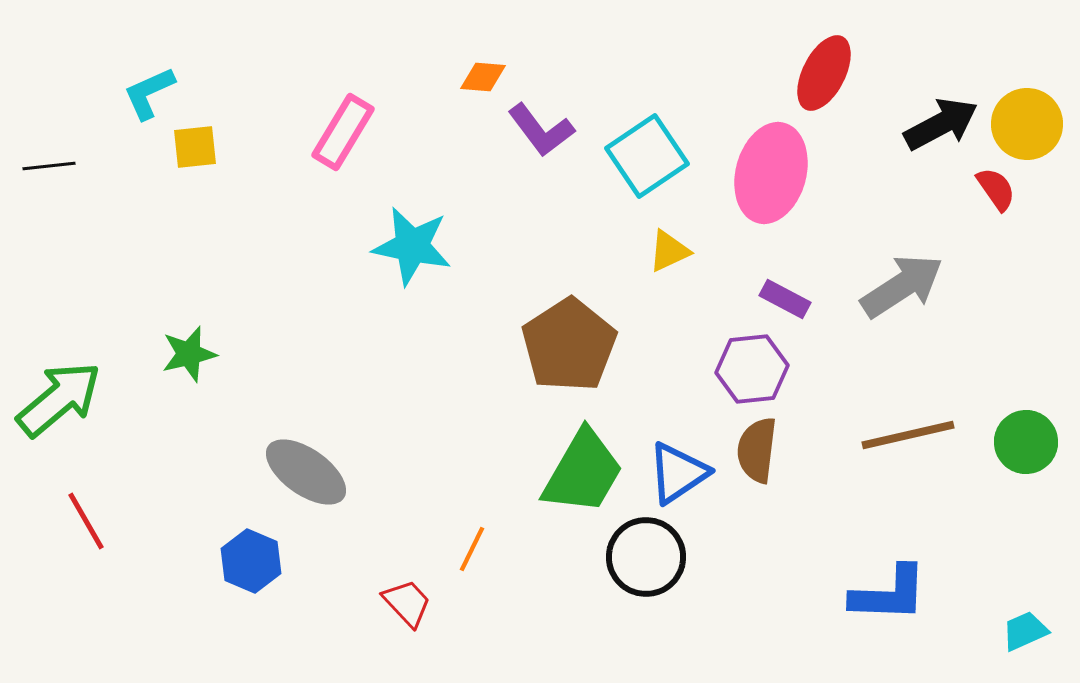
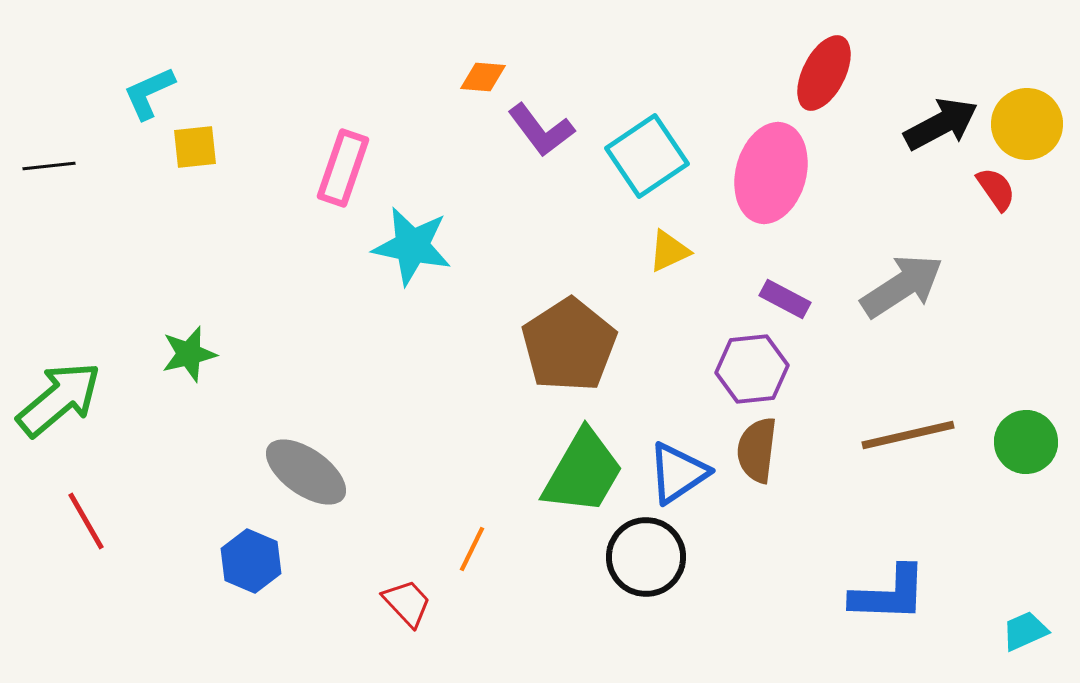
pink rectangle: moved 36 px down; rotated 12 degrees counterclockwise
